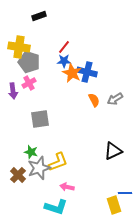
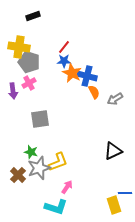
black rectangle: moved 6 px left
blue cross: moved 4 px down
orange semicircle: moved 8 px up
pink arrow: rotated 112 degrees clockwise
